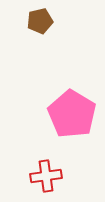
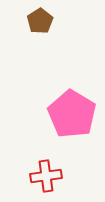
brown pentagon: rotated 20 degrees counterclockwise
